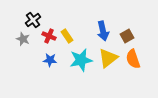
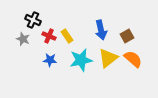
black cross: rotated 28 degrees counterclockwise
blue arrow: moved 2 px left, 1 px up
orange semicircle: rotated 150 degrees clockwise
